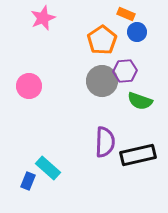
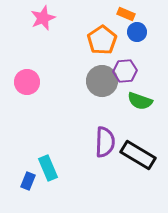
pink circle: moved 2 px left, 4 px up
black rectangle: rotated 44 degrees clockwise
cyan rectangle: rotated 25 degrees clockwise
